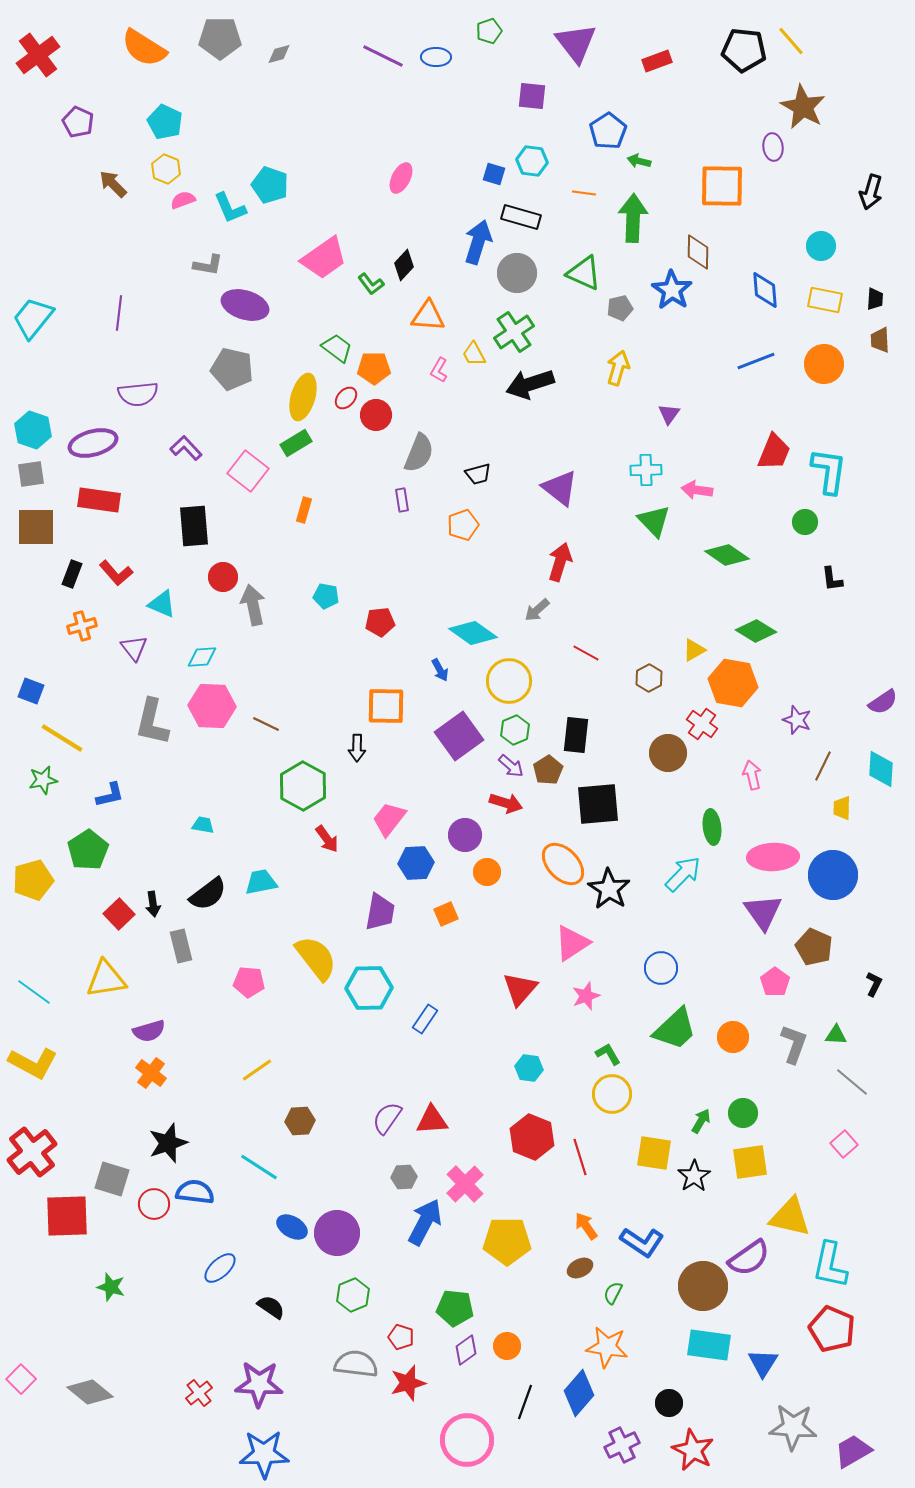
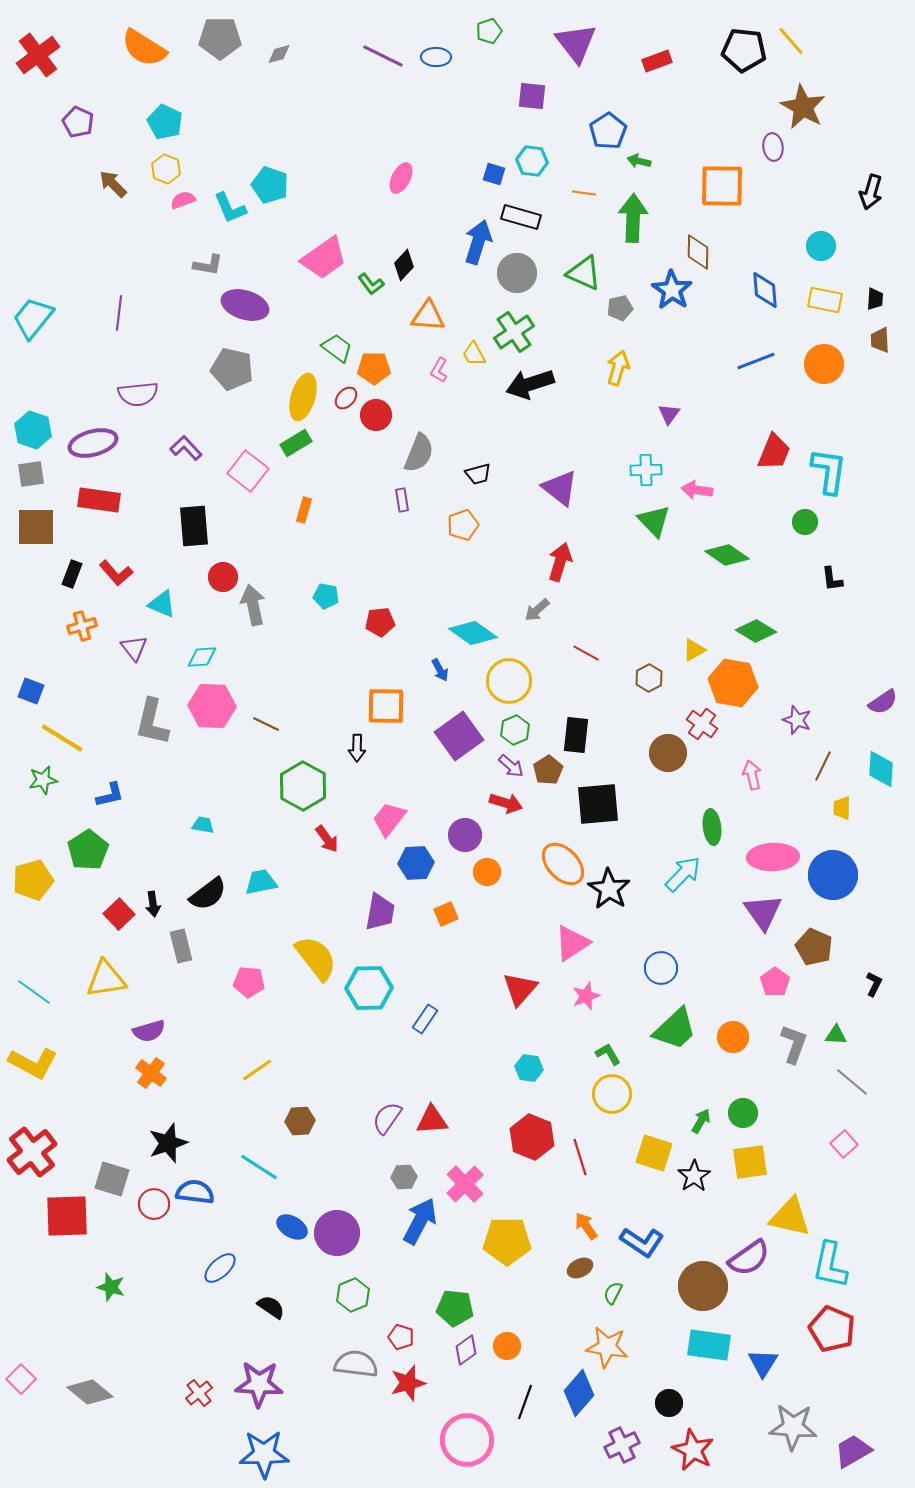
yellow square at (654, 1153): rotated 9 degrees clockwise
blue arrow at (425, 1222): moved 5 px left, 1 px up
